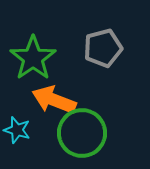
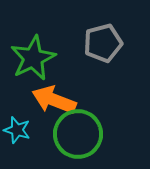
gray pentagon: moved 5 px up
green star: rotated 9 degrees clockwise
green circle: moved 4 px left, 1 px down
